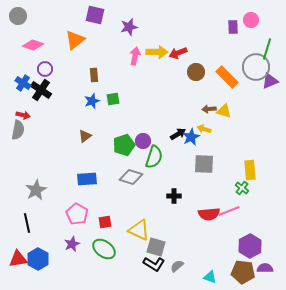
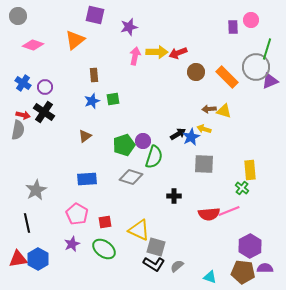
purple circle at (45, 69): moved 18 px down
black cross at (41, 90): moved 3 px right, 22 px down
